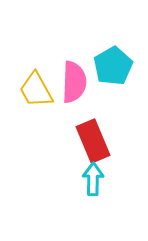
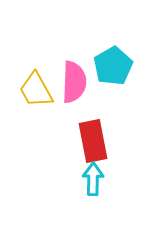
red rectangle: rotated 12 degrees clockwise
